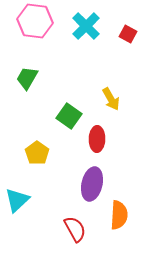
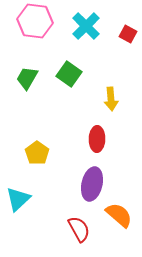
yellow arrow: rotated 25 degrees clockwise
green square: moved 42 px up
cyan triangle: moved 1 px right, 1 px up
orange semicircle: rotated 52 degrees counterclockwise
red semicircle: moved 4 px right
